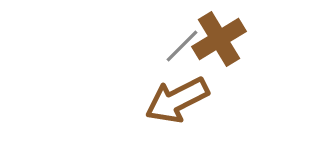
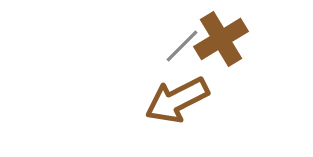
brown cross: moved 2 px right
